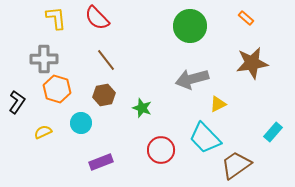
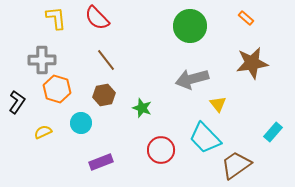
gray cross: moved 2 px left, 1 px down
yellow triangle: rotated 42 degrees counterclockwise
